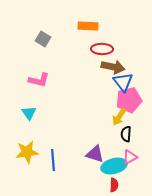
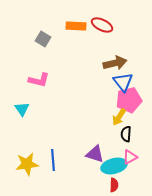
orange rectangle: moved 12 px left
red ellipse: moved 24 px up; rotated 25 degrees clockwise
brown arrow: moved 2 px right, 4 px up; rotated 25 degrees counterclockwise
cyan triangle: moved 7 px left, 4 px up
yellow star: moved 12 px down
